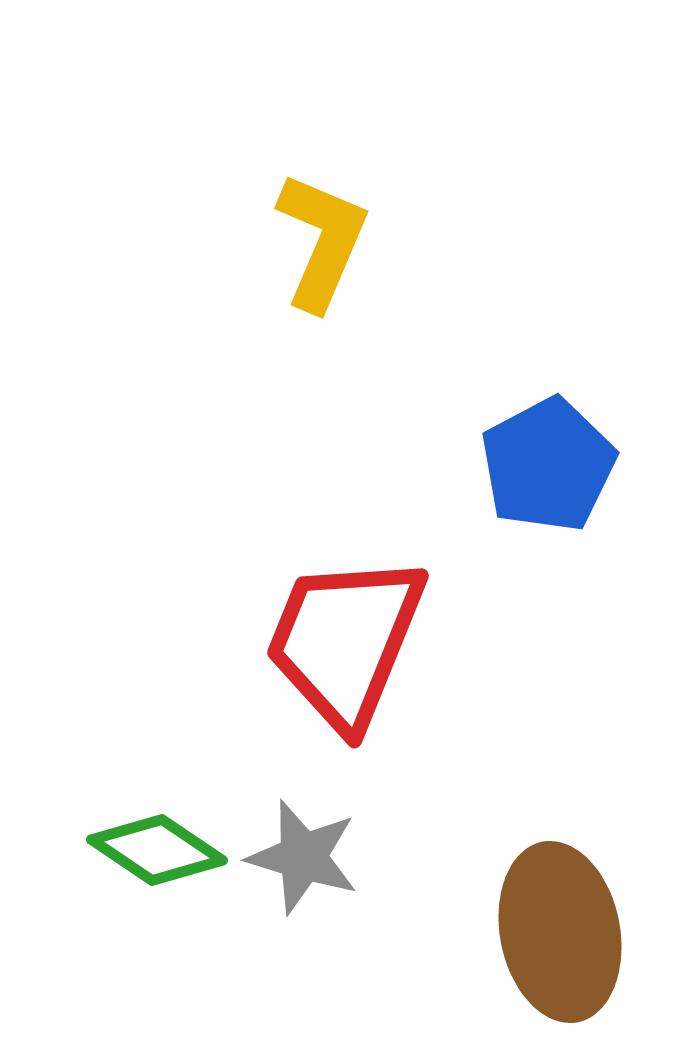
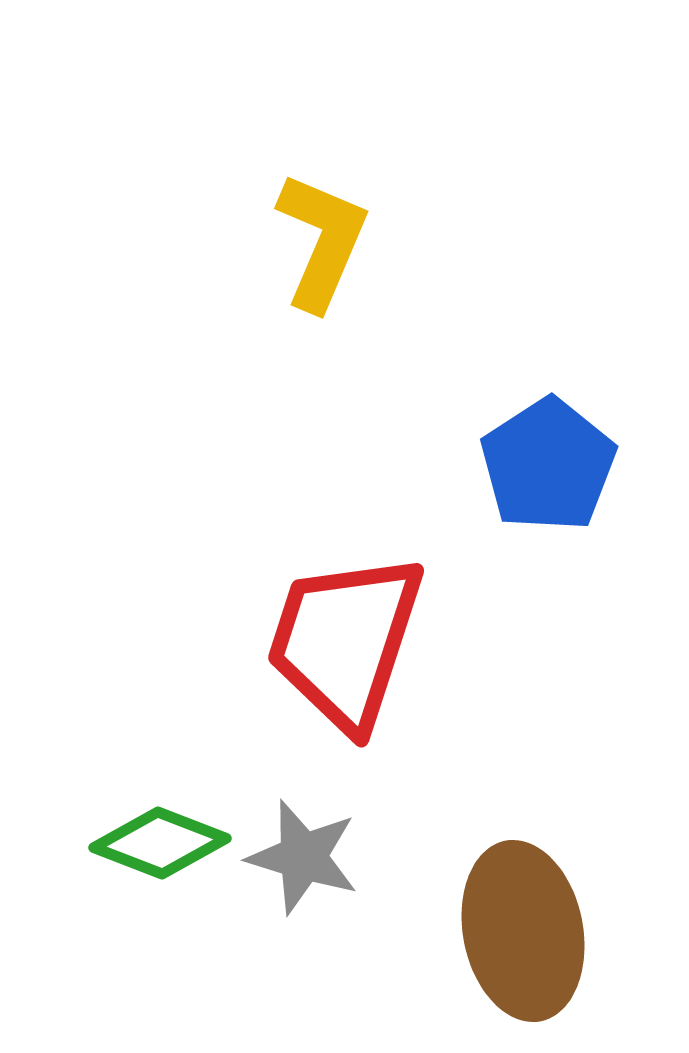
blue pentagon: rotated 5 degrees counterclockwise
red trapezoid: rotated 4 degrees counterclockwise
green diamond: moved 3 px right, 7 px up; rotated 13 degrees counterclockwise
brown ellipse: moved 37 px left, 1 px up
